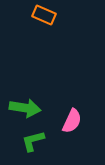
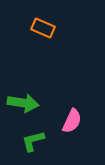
orange rectangle: moved 1 px left, 13 px down
green arrow: moved 2 px left, 5 px up
